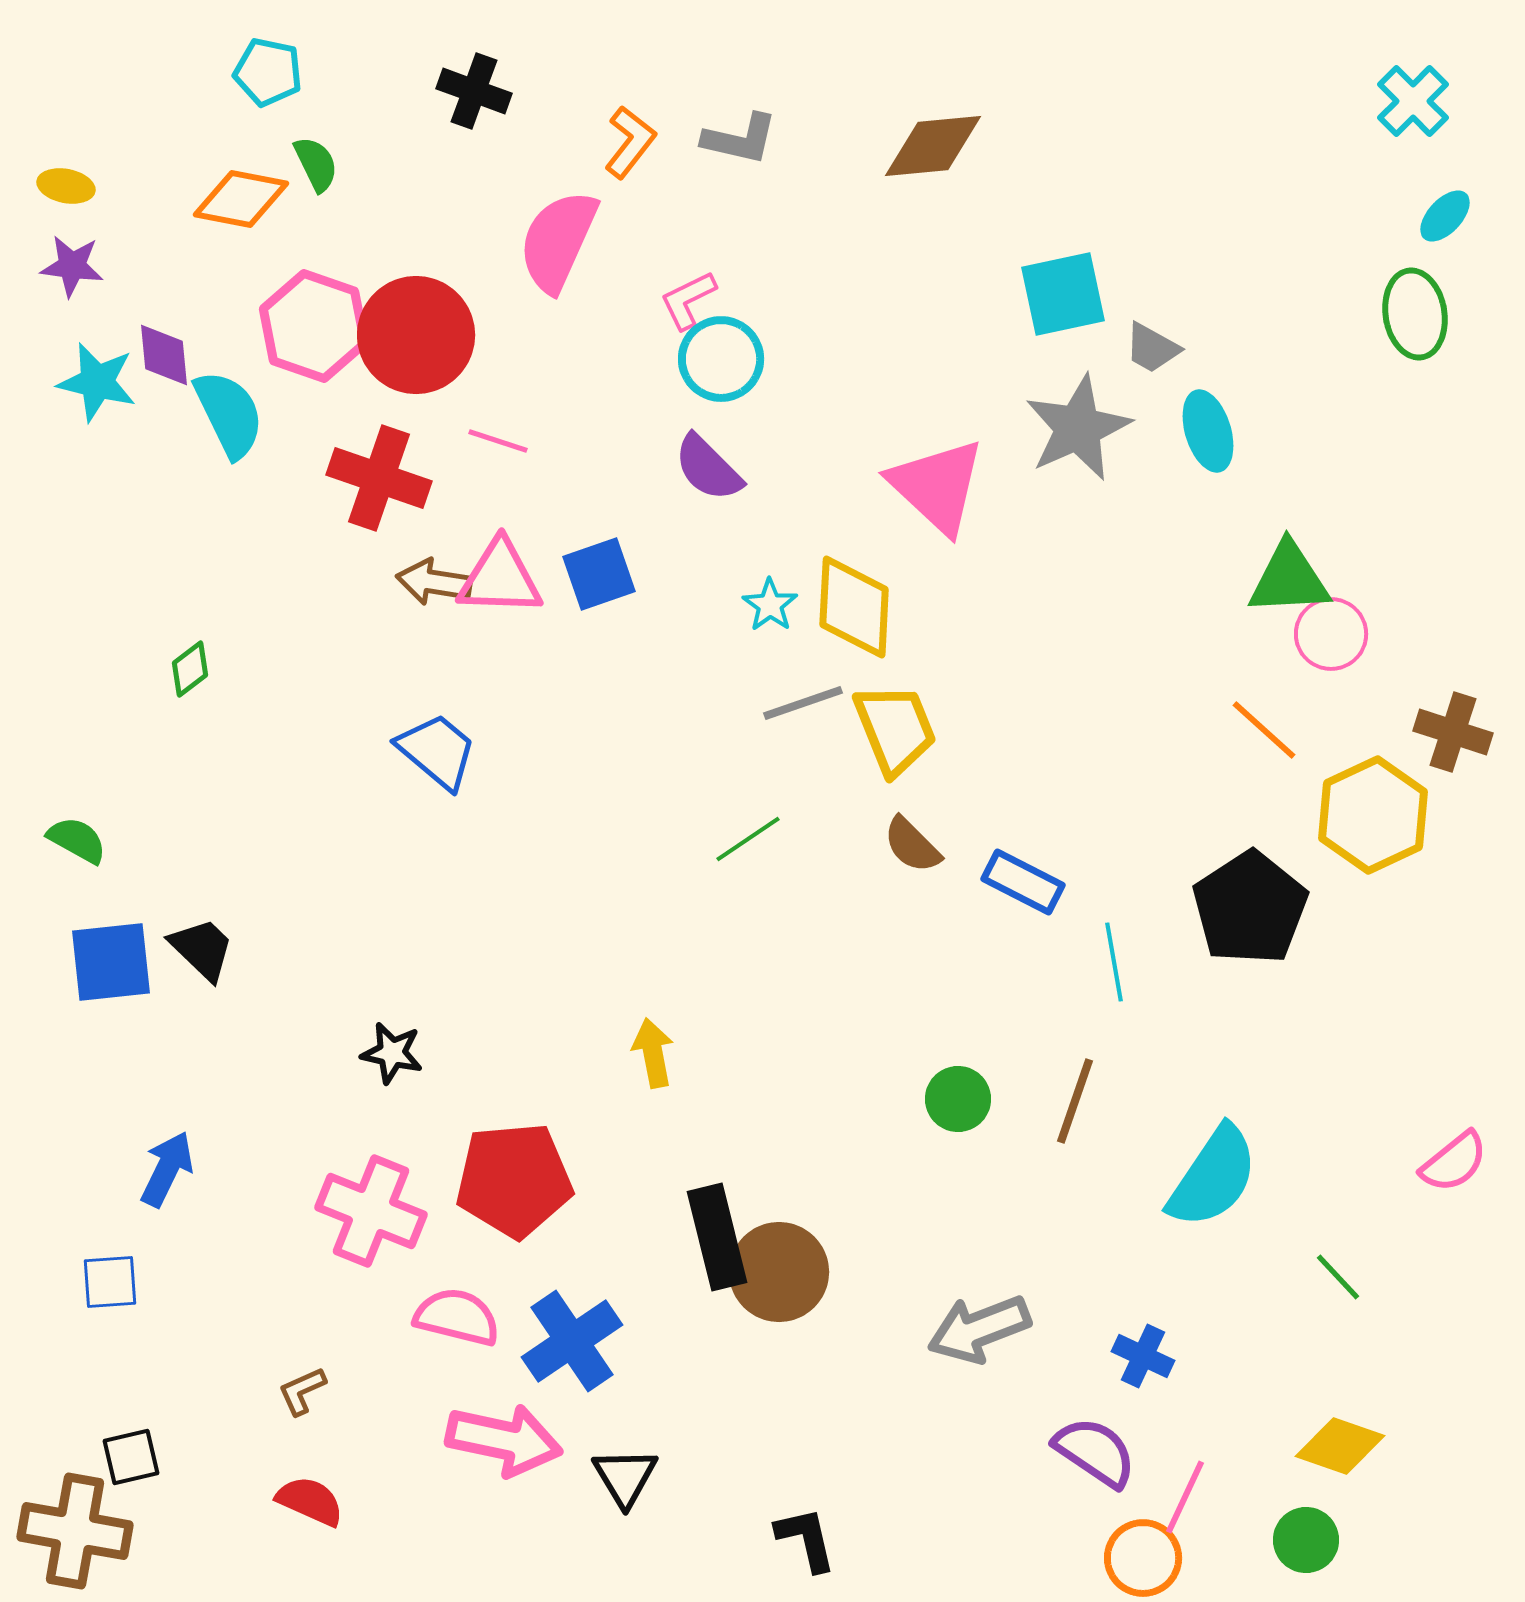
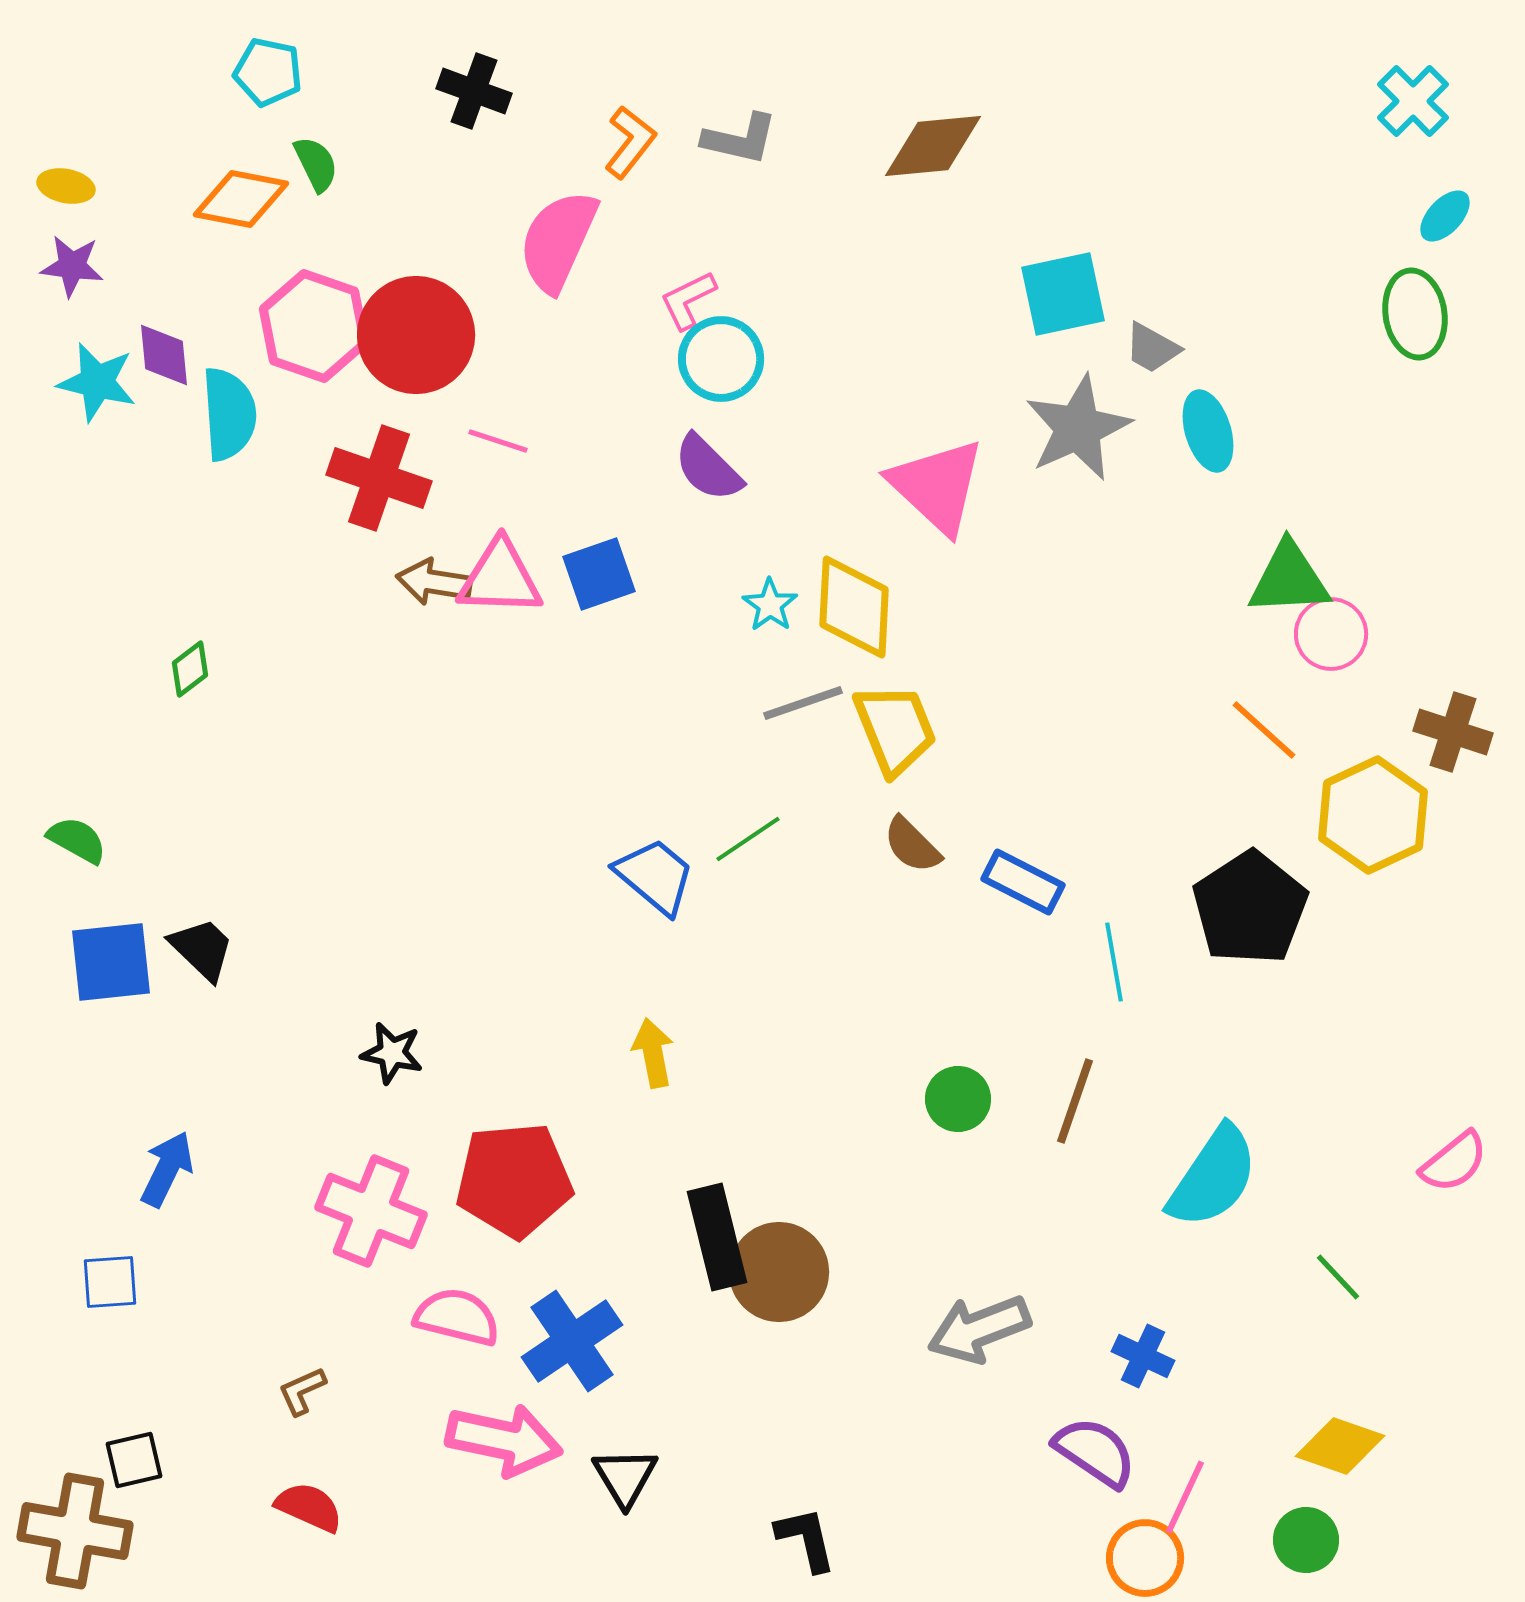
cyan semicircle at (229, 414): rotated 22 degrees clockwise
blue trapezoid at (437, 751): moved 218 px right, 125 px down
black square at (131, 1457): moved 3 px right, 3 px down
red semicircle at (310, 1501): moved 1 px left, 6 px down
orange circle at (1143, 1558): moved 2 px right
